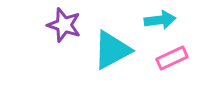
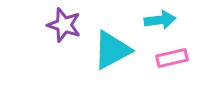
pink rectangle: rotated 12 degrees clockwise
